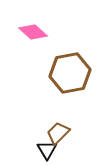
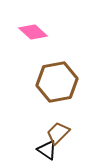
brown hexagon: moved 13 px left, 9 px down
black triangle: rotated 25 degrees counterclockwise
